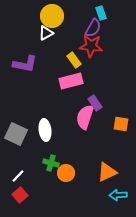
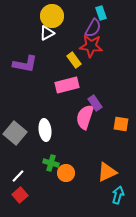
white triangle: moved 1 px right
pink rectangle: moved 4 px left, 4 px down
gray square: moved 1 px left, 1 px up; rotated 15 degrees clockwise
cyan arrow: rotated 108 degrees clockwise
